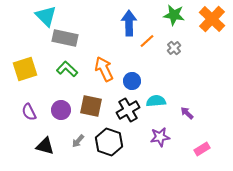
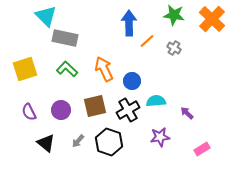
gray cross: rotated 16 degrees counterclockwise
brown square: moved 4 px right; rotated 25 degrees counterclockwise
black triangle: moved 1 px right, 3 px up; rotated 24 degrees clockwise
